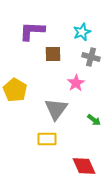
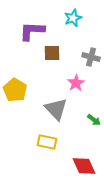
cyan star: moved 9 px left, 14 px up
brown square: moved 1 px left, 1 px up
gray triangle: rotated 20 degrees counterclockwise
yellow rectangle: moved 3 px down; rotated 12 degrees clockwise
